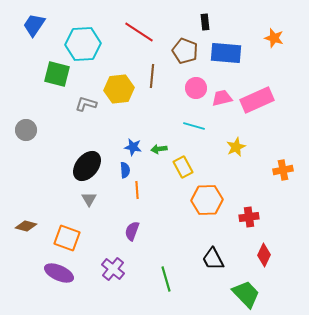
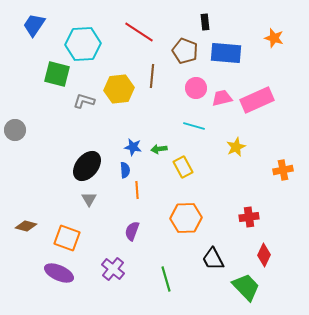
gray L-shape: moved 2 px left, 3 px up
gray circle: moved 11 px left
orange hexagon: moved 21 px left, 18 px down
green trapezoid: moved 7 px up
